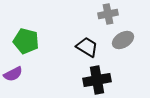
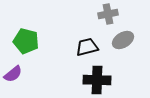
black trapezoid: rotated 45 degrees counterclockwise
purple semicircle: rotated 12 degrees counterclockwise
black cross: rotated 12 degrees clockwise
